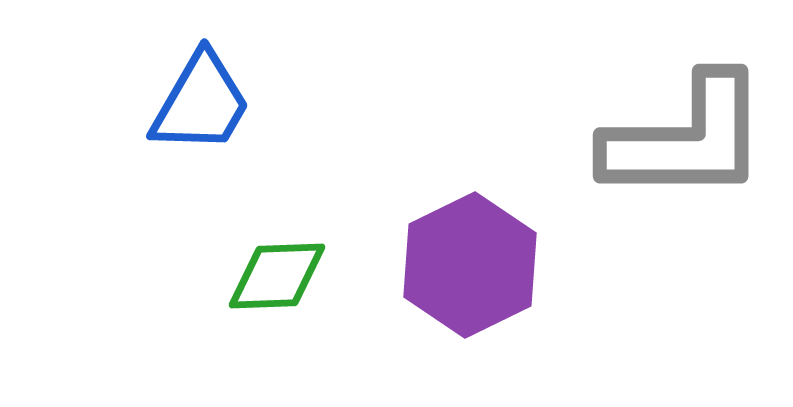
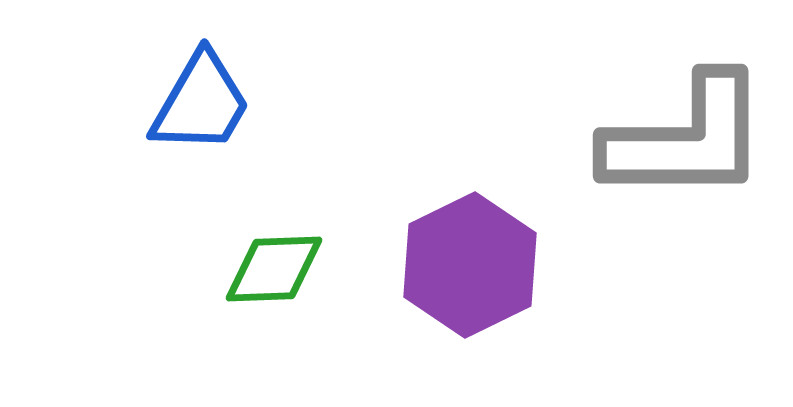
green diamond: moved 3 px left, 7 px up
